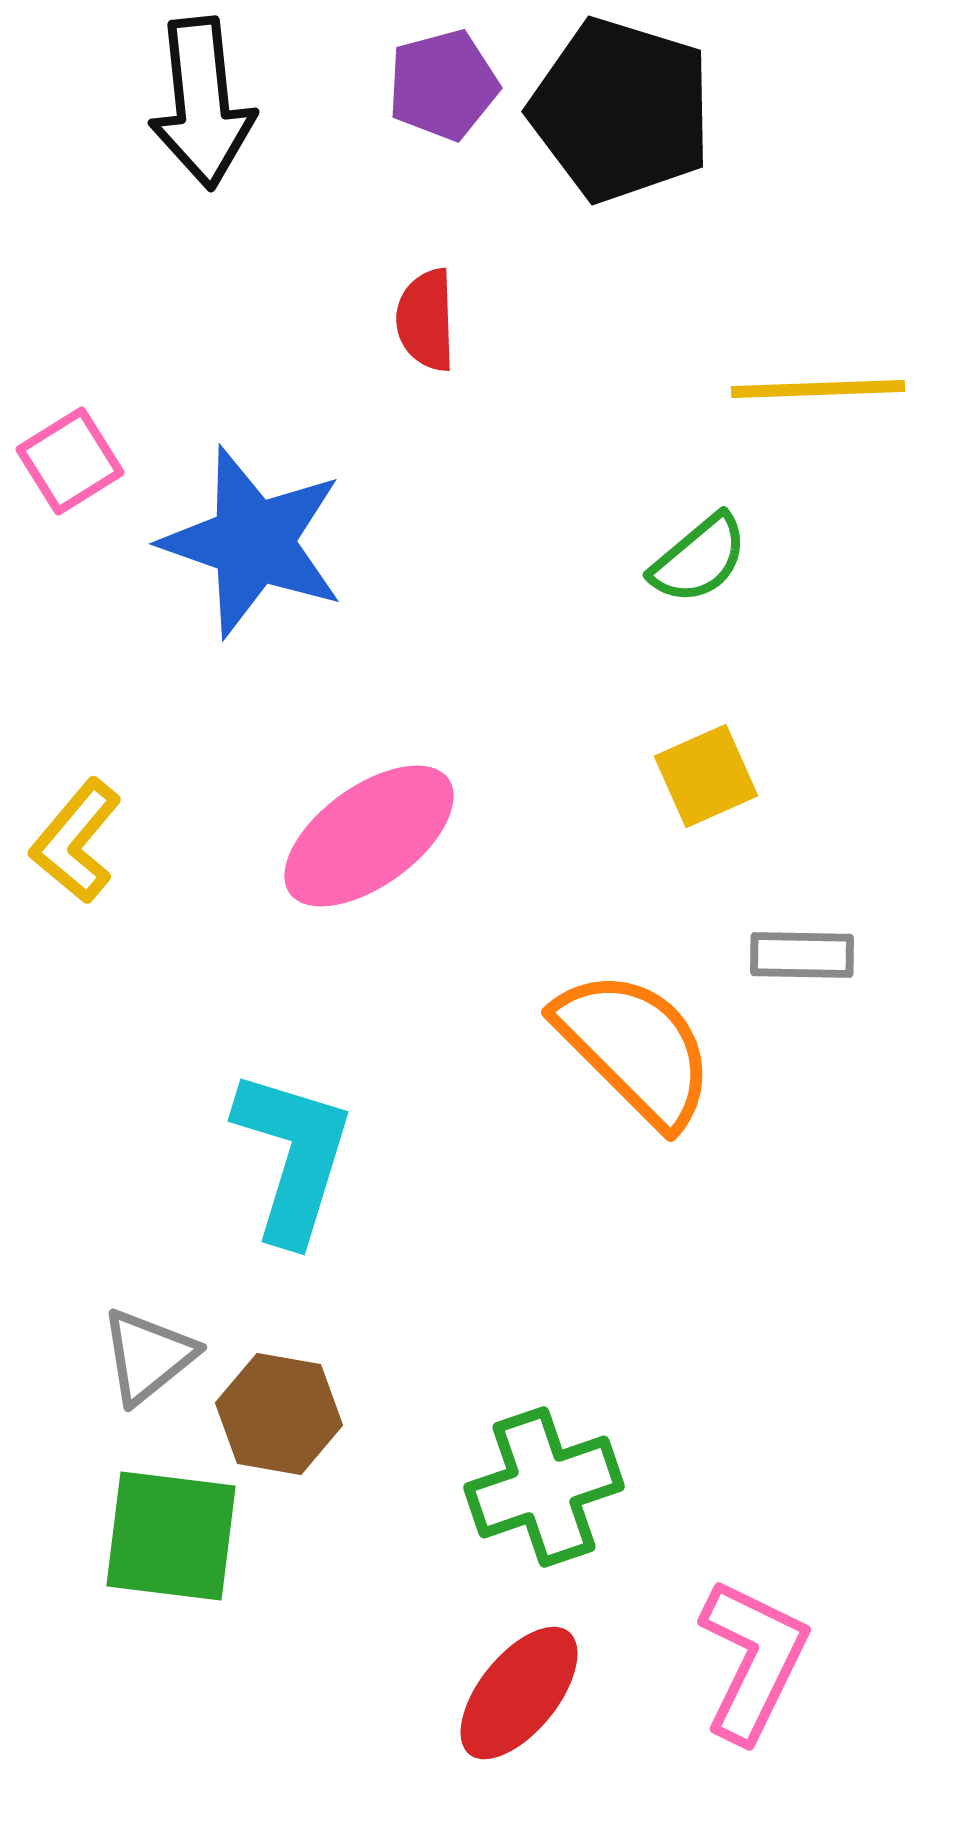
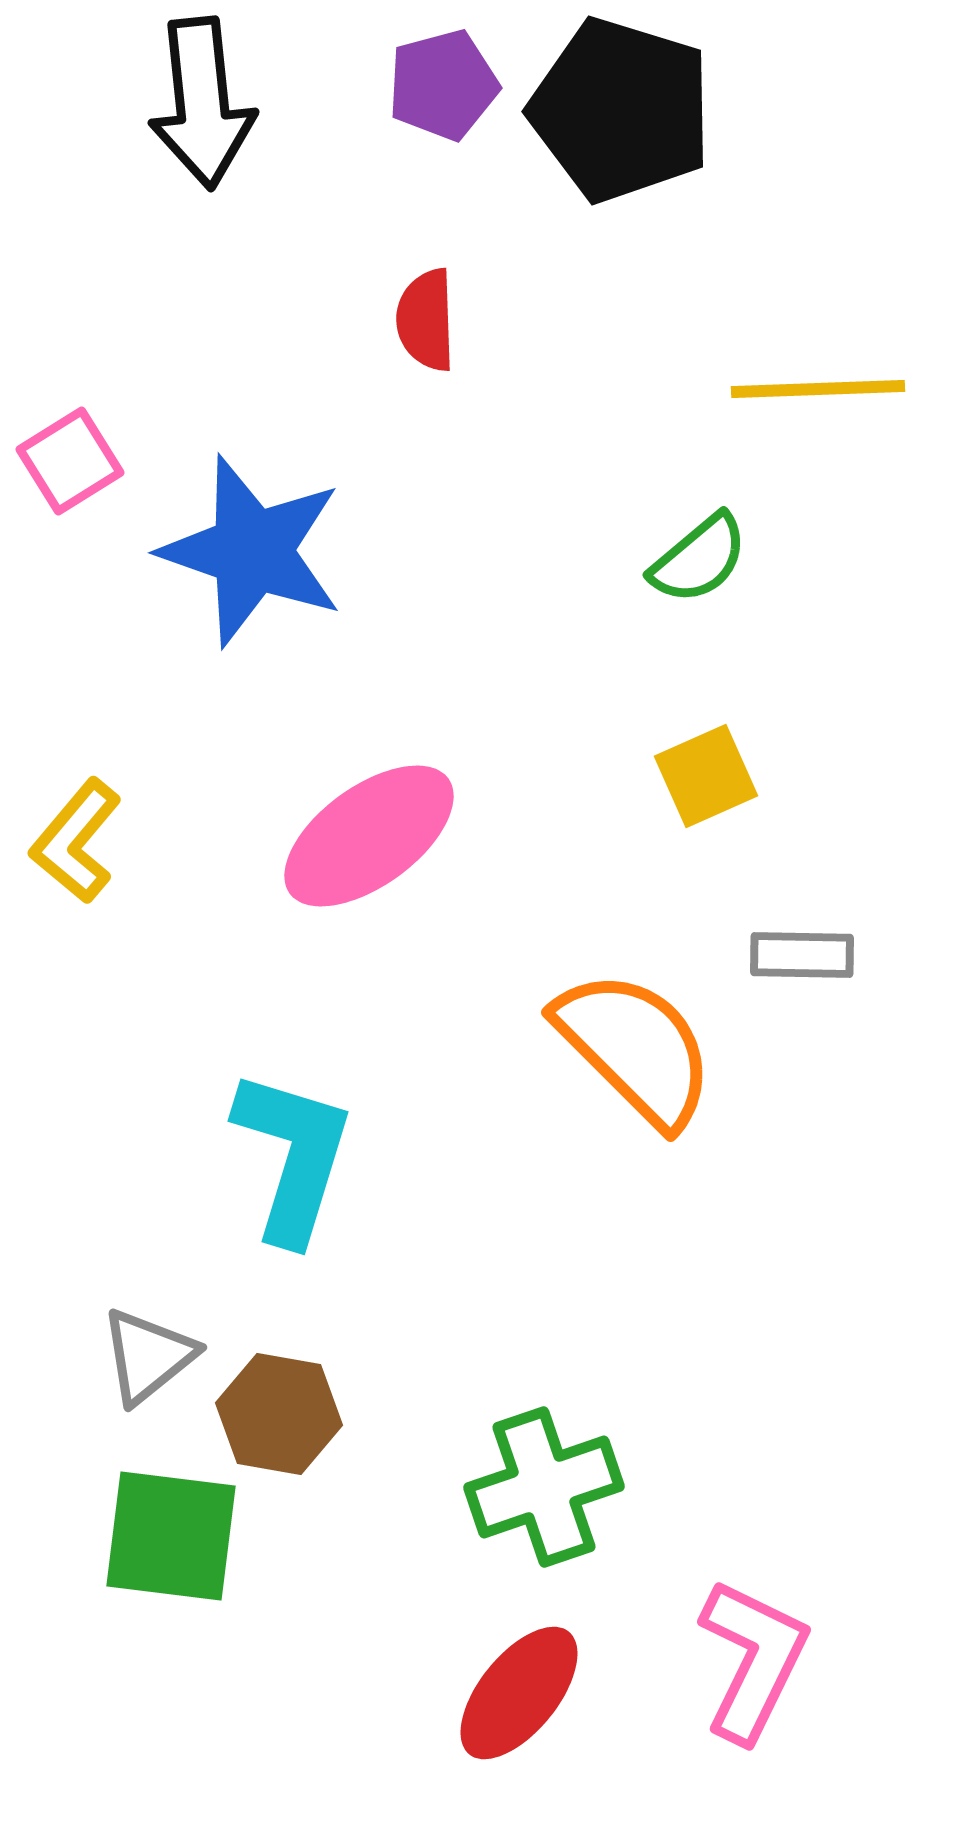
blue star: moved 1 px left, 9 px down
